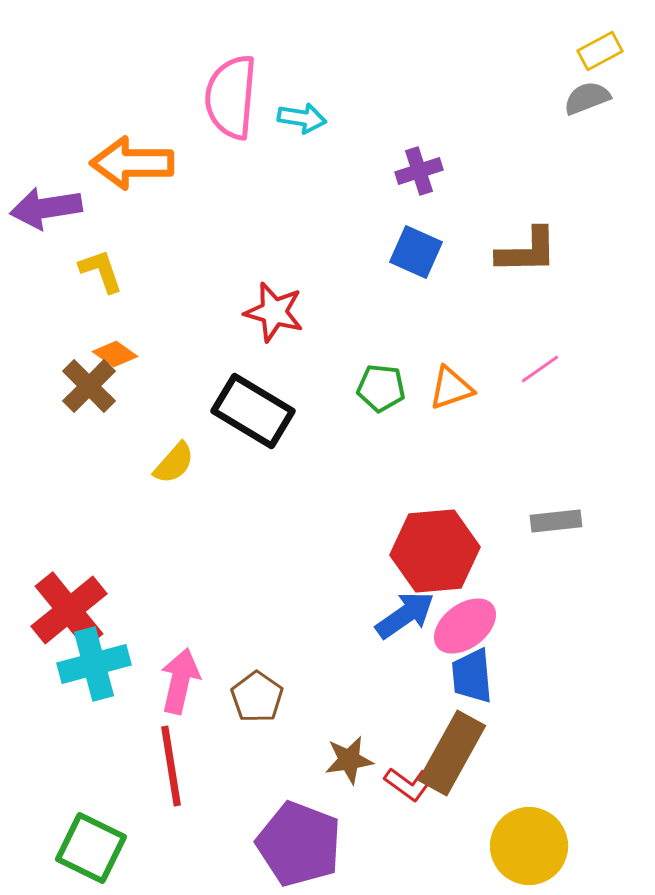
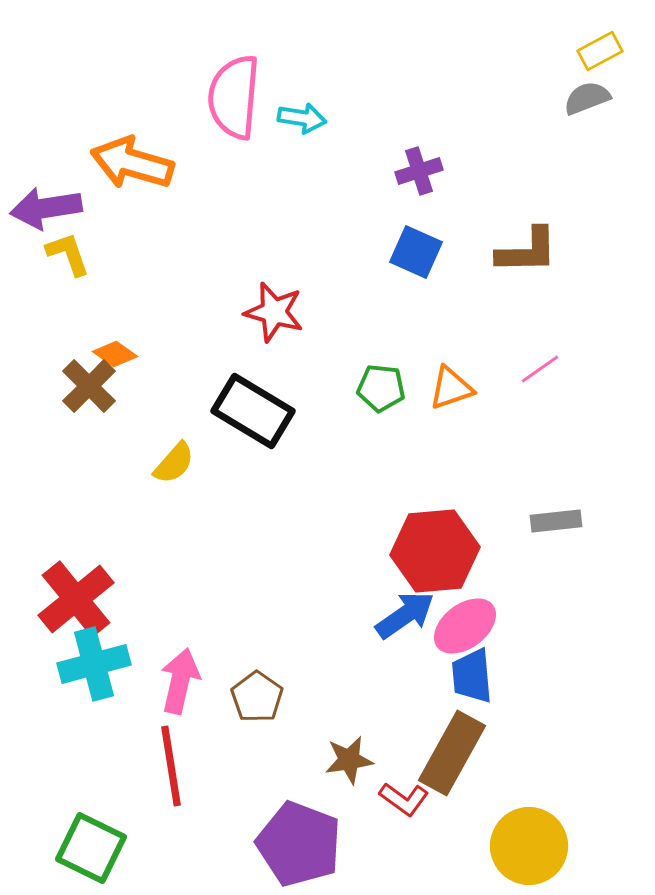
pink semicircle: moved 3 px right
orange arrow: rotated 16 degrees clockwise
yellow L-shape: moved 33 px left, 17 px up
red cross: moved 7 px right, 11 px up
red L-shape: moved 5 px left, 15 px down
